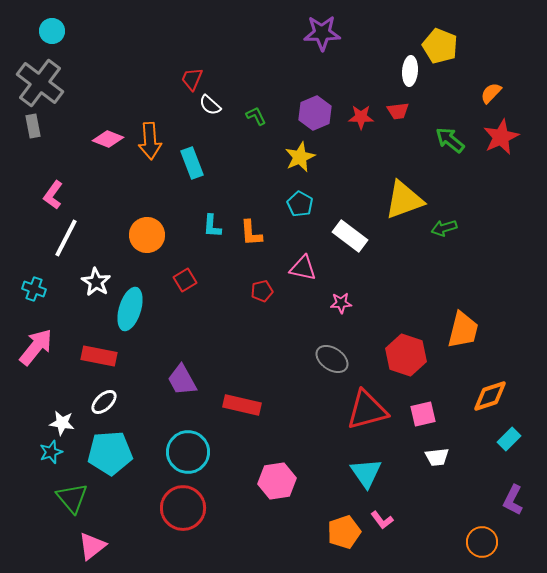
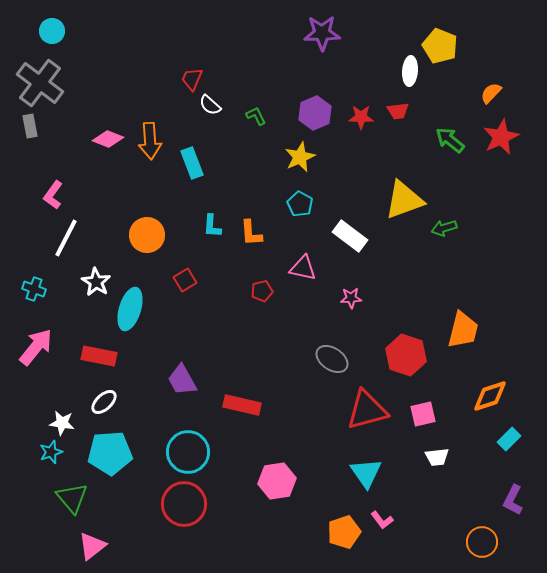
gray rectangle at (33, 126): moved 3 px left
pink star at (341, 303): moved 10 px right, 5 px up
red circle at (183, 508): moved 1 px right, 4 px up
